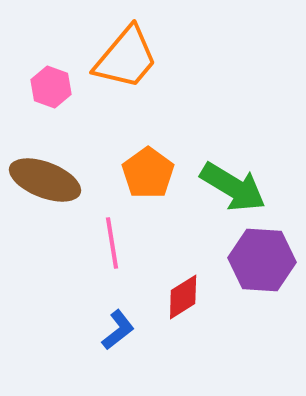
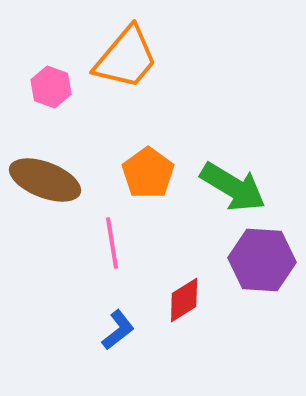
red diamond: moved 1 px right, 3 px down
